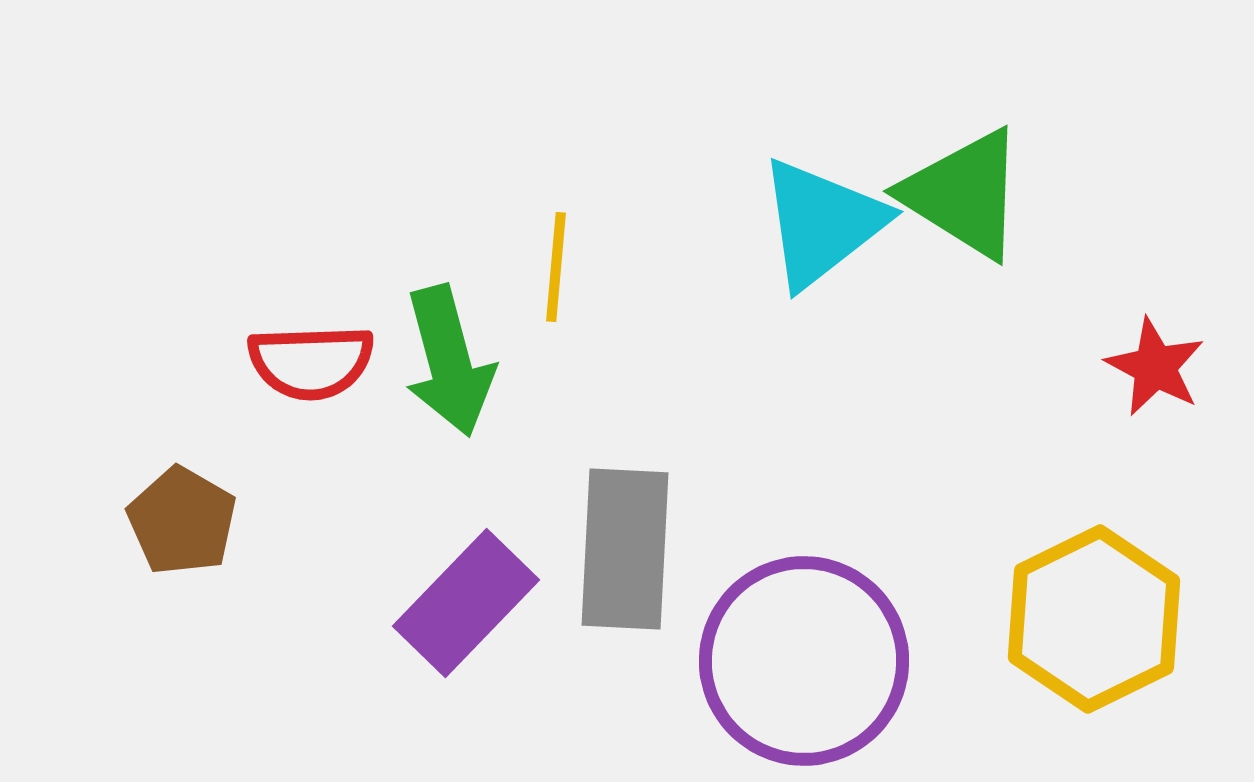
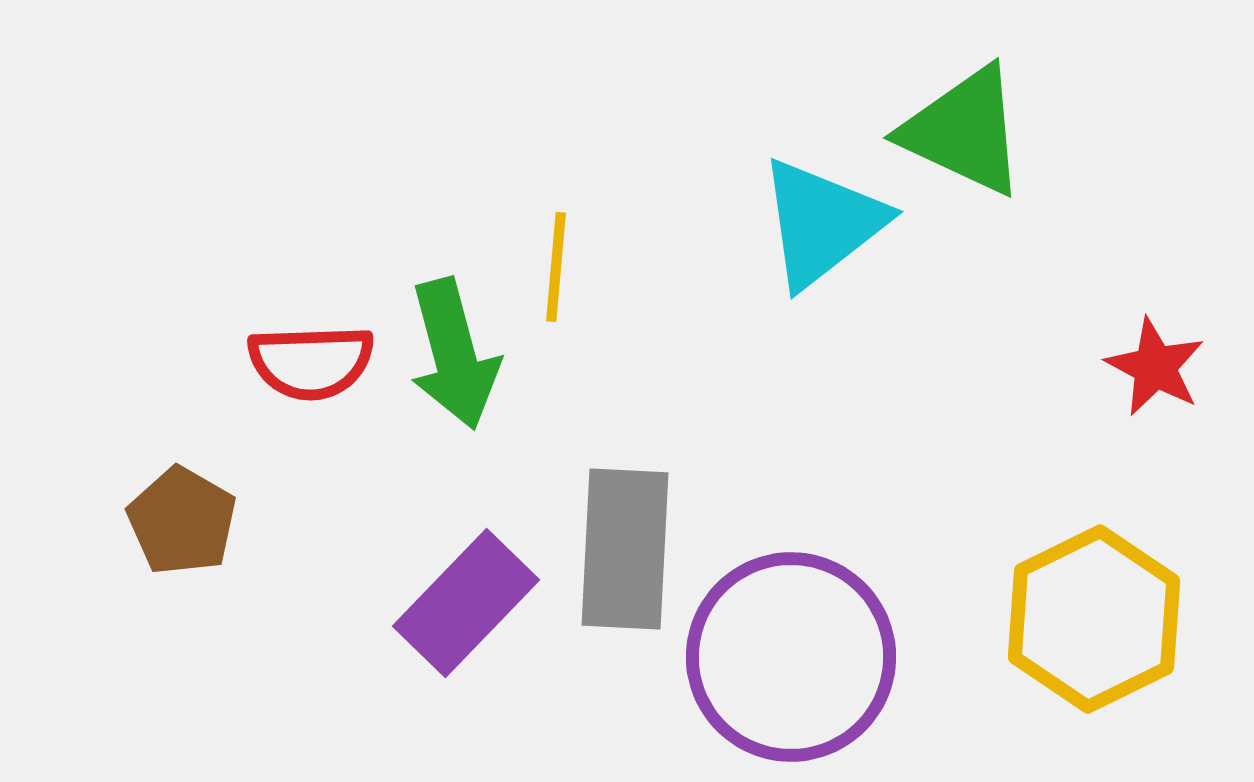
green triangle: moved 63 px up; rotated 7 degrees counterclockwise
green arrow: moved 5 px right, 7 px up
purple circle: moved 13 px left, 4 px up
